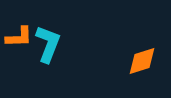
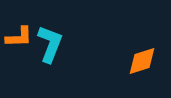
cyan L-shape: moved 2 px right
